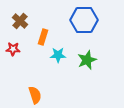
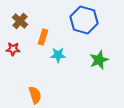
blue hexagon: rotated 16 degrees clockwise
green star: moved 12 px right
